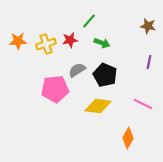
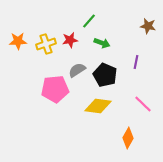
purple line: moved 13 px left
pink line: rotated 18 degrees clockwise
